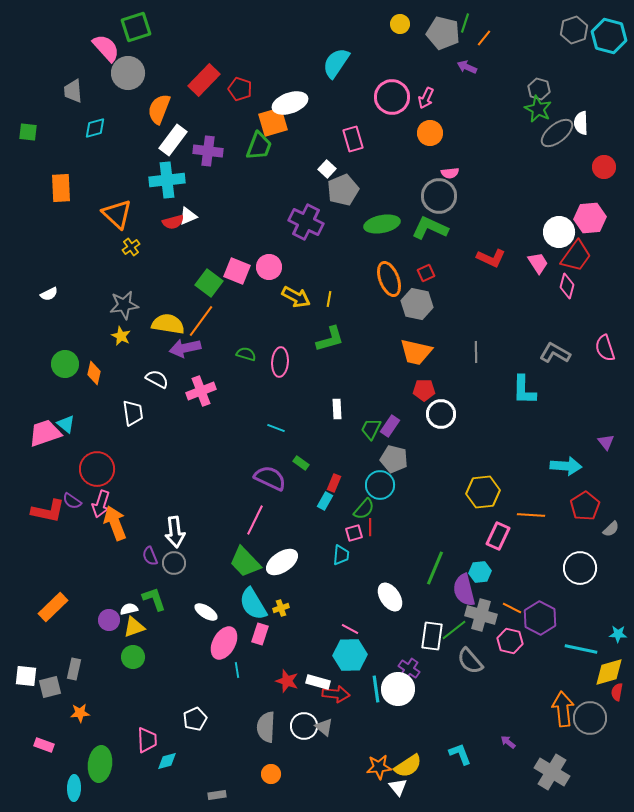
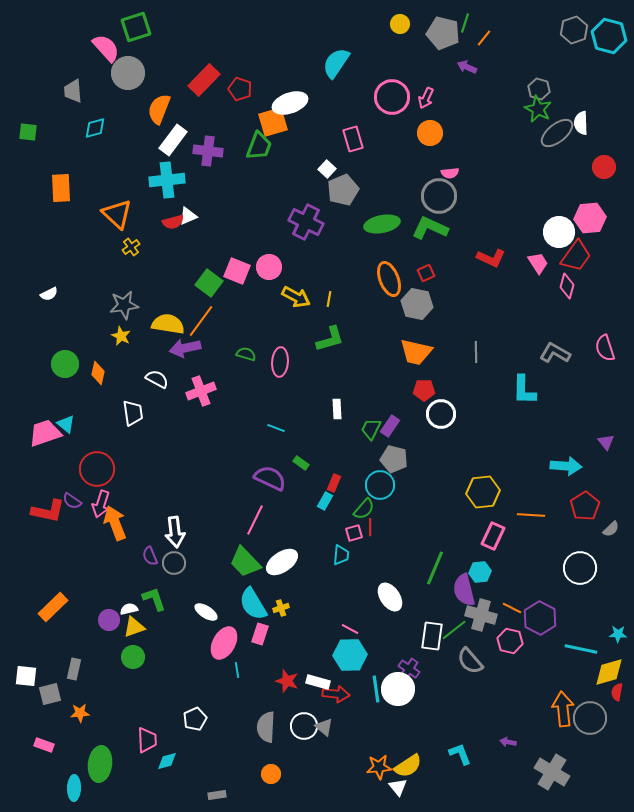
orange diamond at (94, 373): moved 4 px right
pink rectangle at (498, 536): moved 5 px left
gray square at (50, 687): moved 7 px down
purple arrow at (508, 742): rotated 28 degrees counterclockwise
